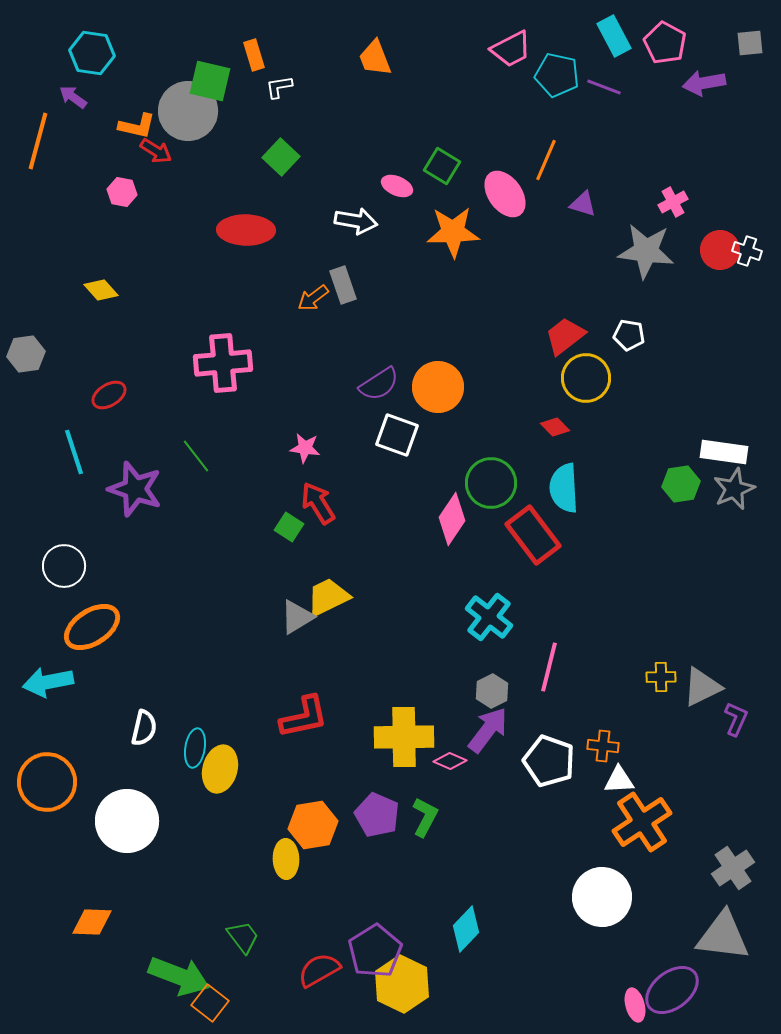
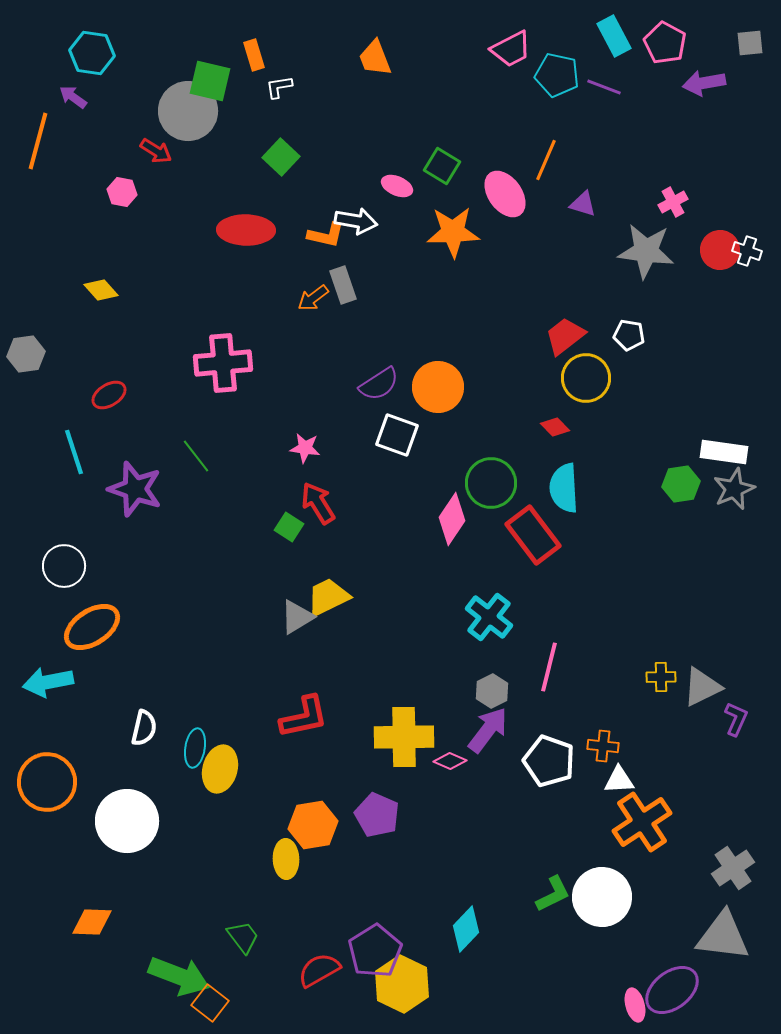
orange L-shape at (137, 126): moved 189 px right, 109 px down
green L-shape at (425, 817): moved 128 px right, 77 px down; rotated 36 degrees clockwise
